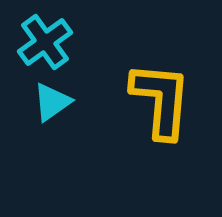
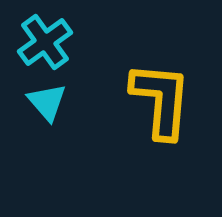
cyan triangle: moved 5 px left; rotated 36 degrees counterclockwise
